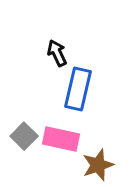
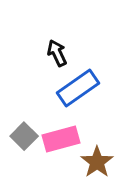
blue rectangle: moved 1 px up; rotated 42 degrees clockwise
pink rectangle: rotated 27 degrees counterclockwise
brown star: moved 1 px left, 3 px up; rotated 16 degrees counterclockwise
